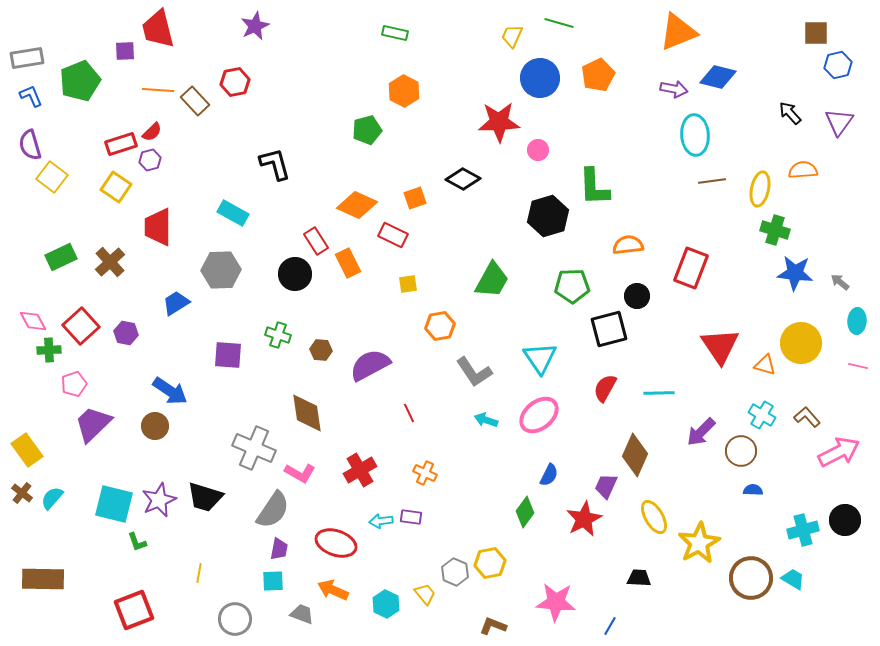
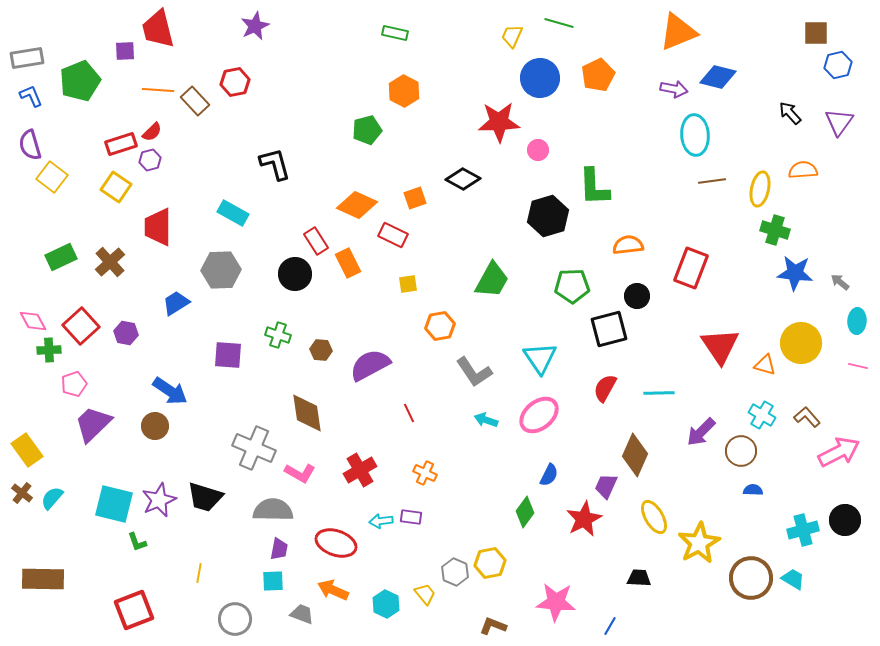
gray semicircle at (273, 510): rotated 123 degrees counterclockwise
